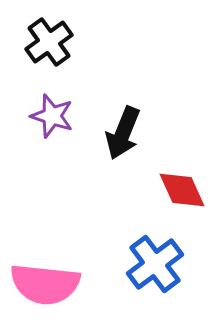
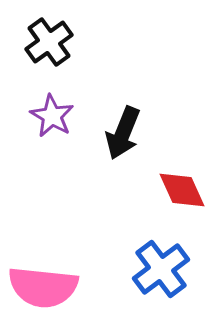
purple star: rotated 12 degrees clockwise
blue cross: moved 6 px right, 5 px down
pink semicircle: moved 2 px left, 3 px down
